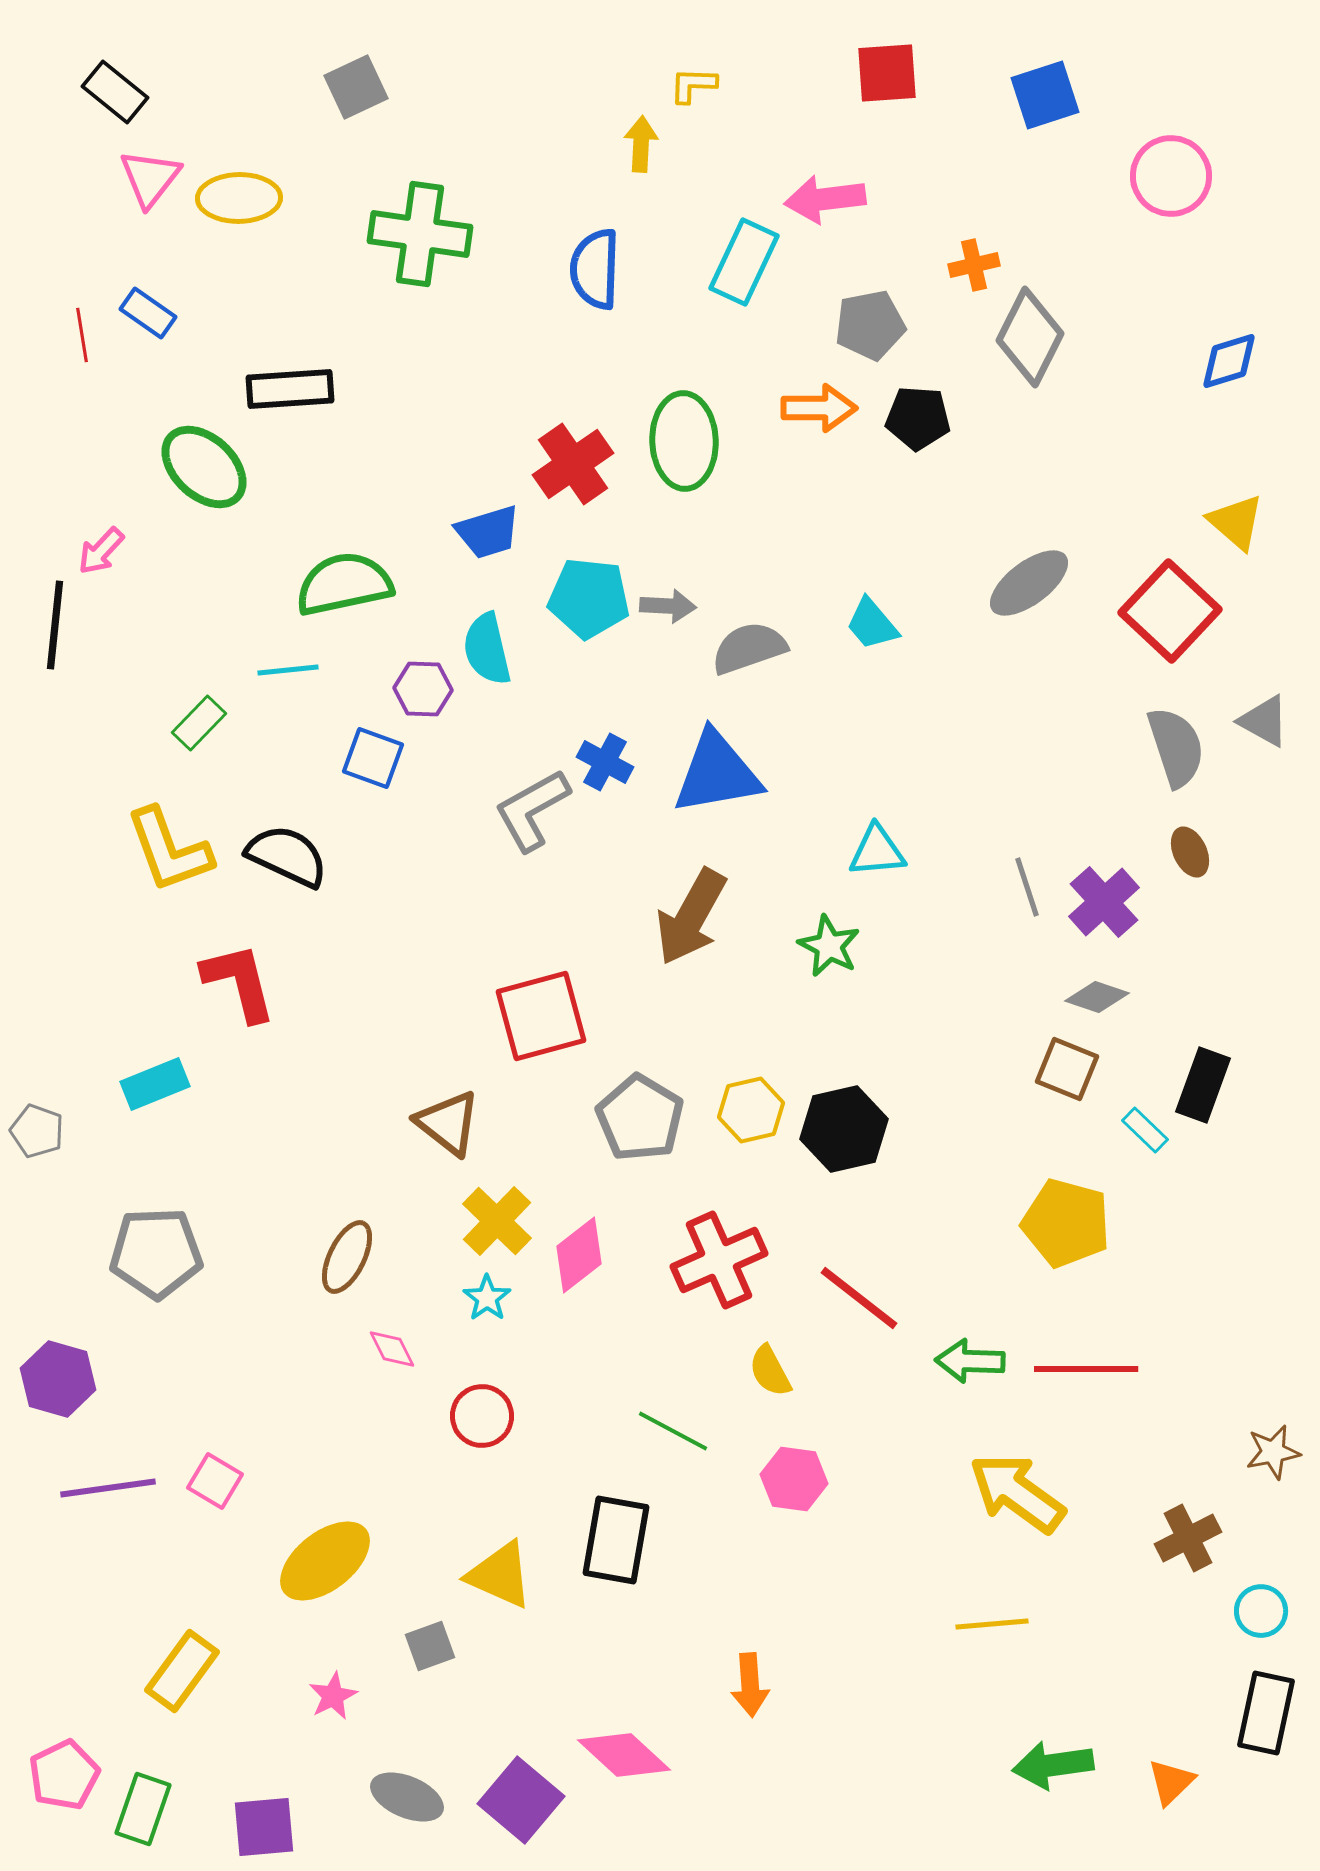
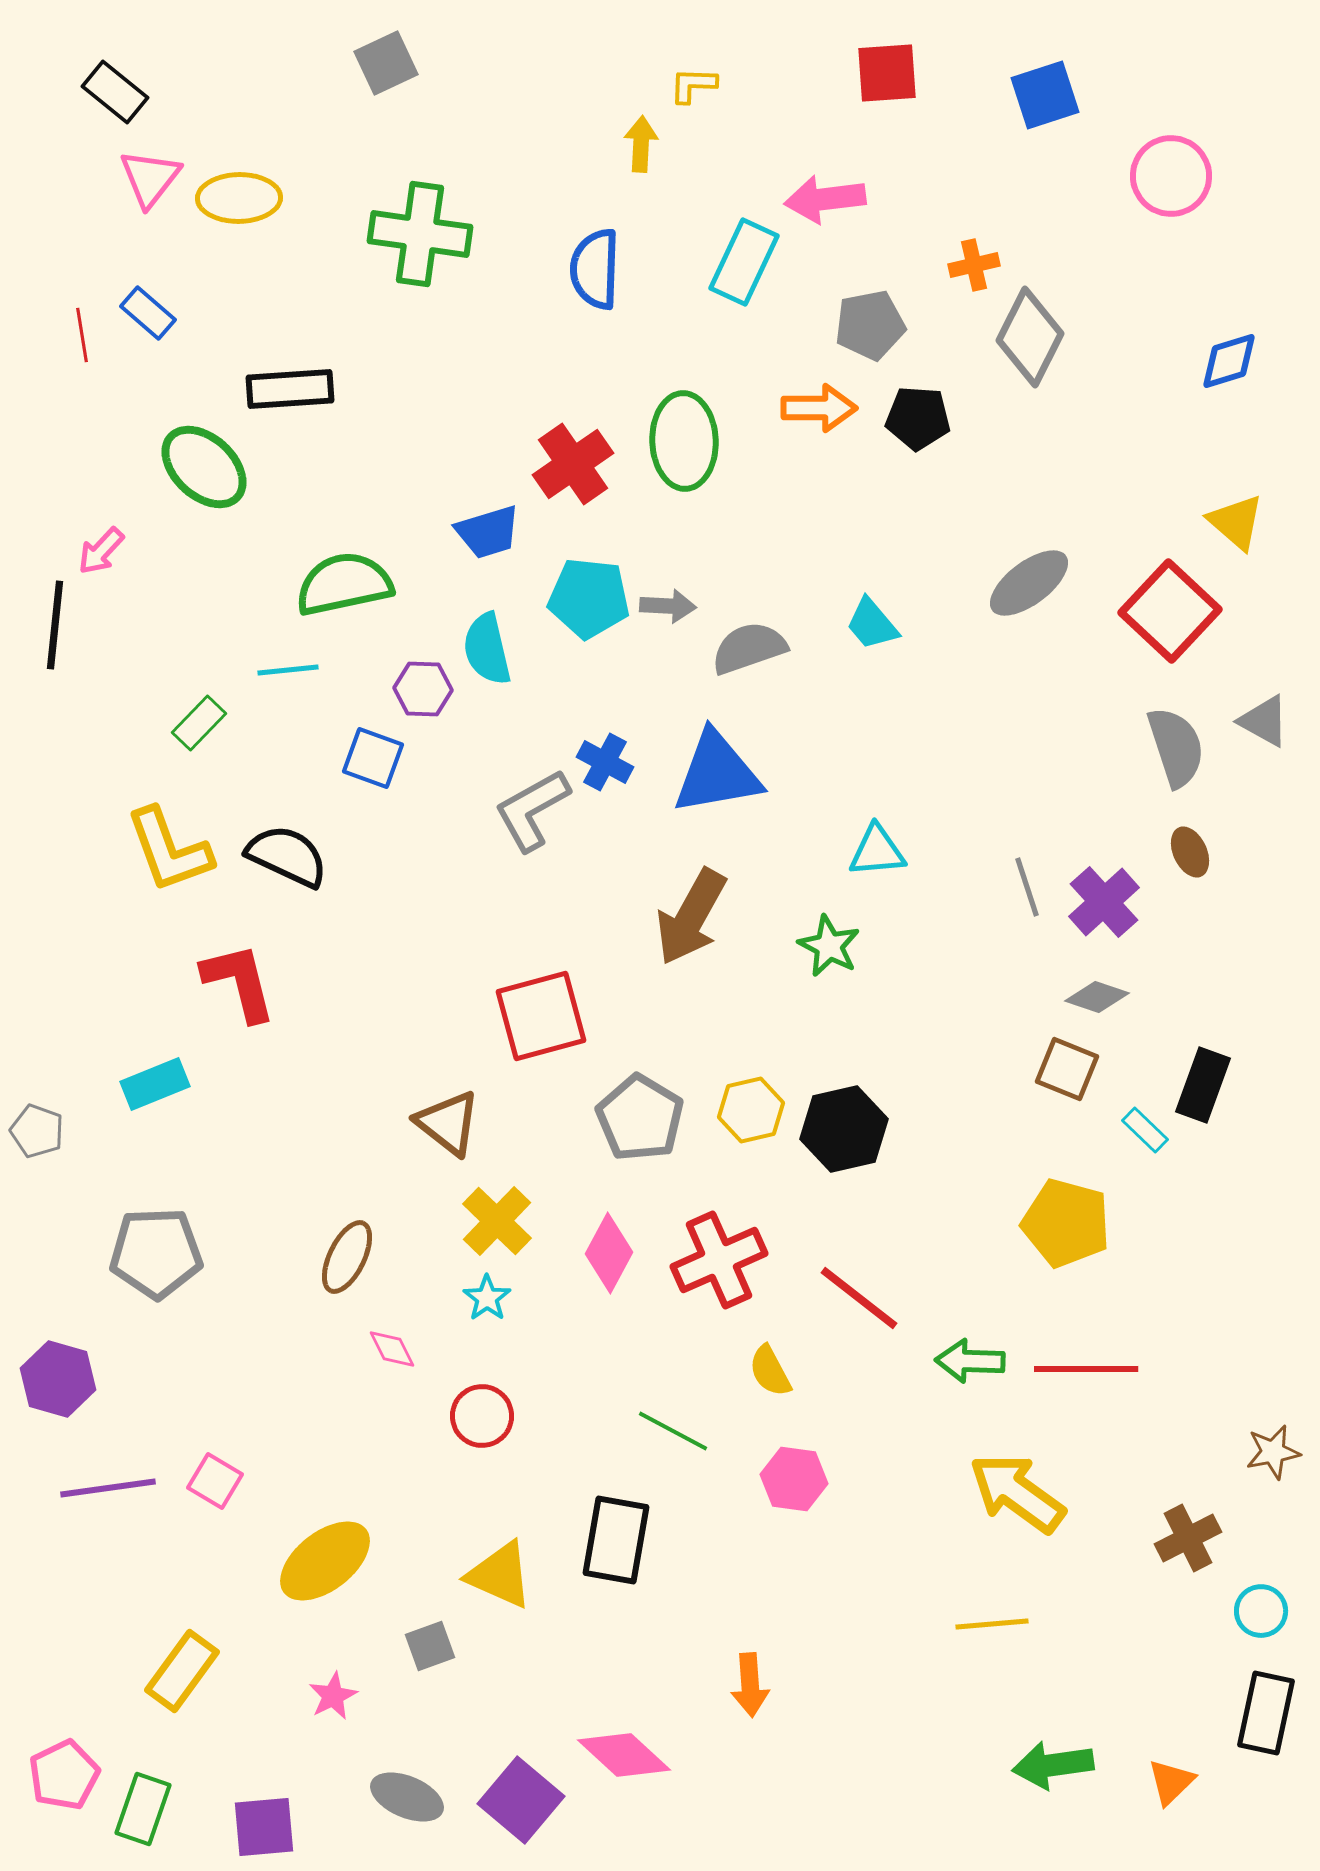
gray square at (356, 87): moved 30 px right, 24 px up
blue rectangle at (148, 313): rotated 6 degrees clockwise
pink diamond at (579, 1255): moved 30 px right, 2 px up; rotated 24 degrees counterclockwise
